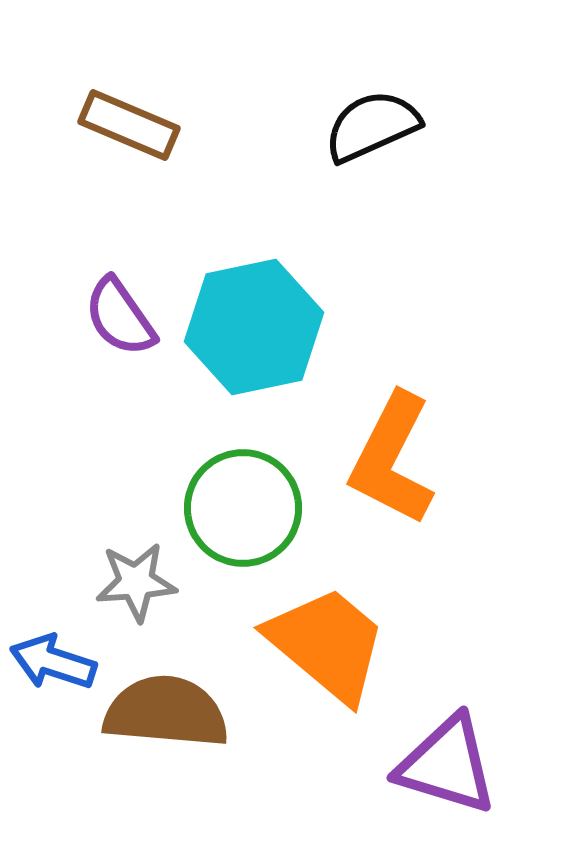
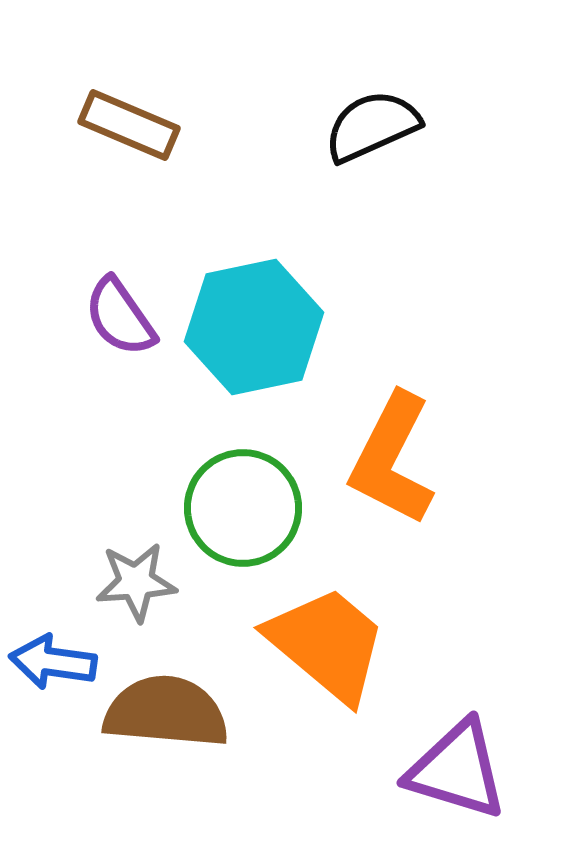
blue arrow: rotated 10 degrees counterclockwise
purple triangle: moved 10 px right, 5 px down
